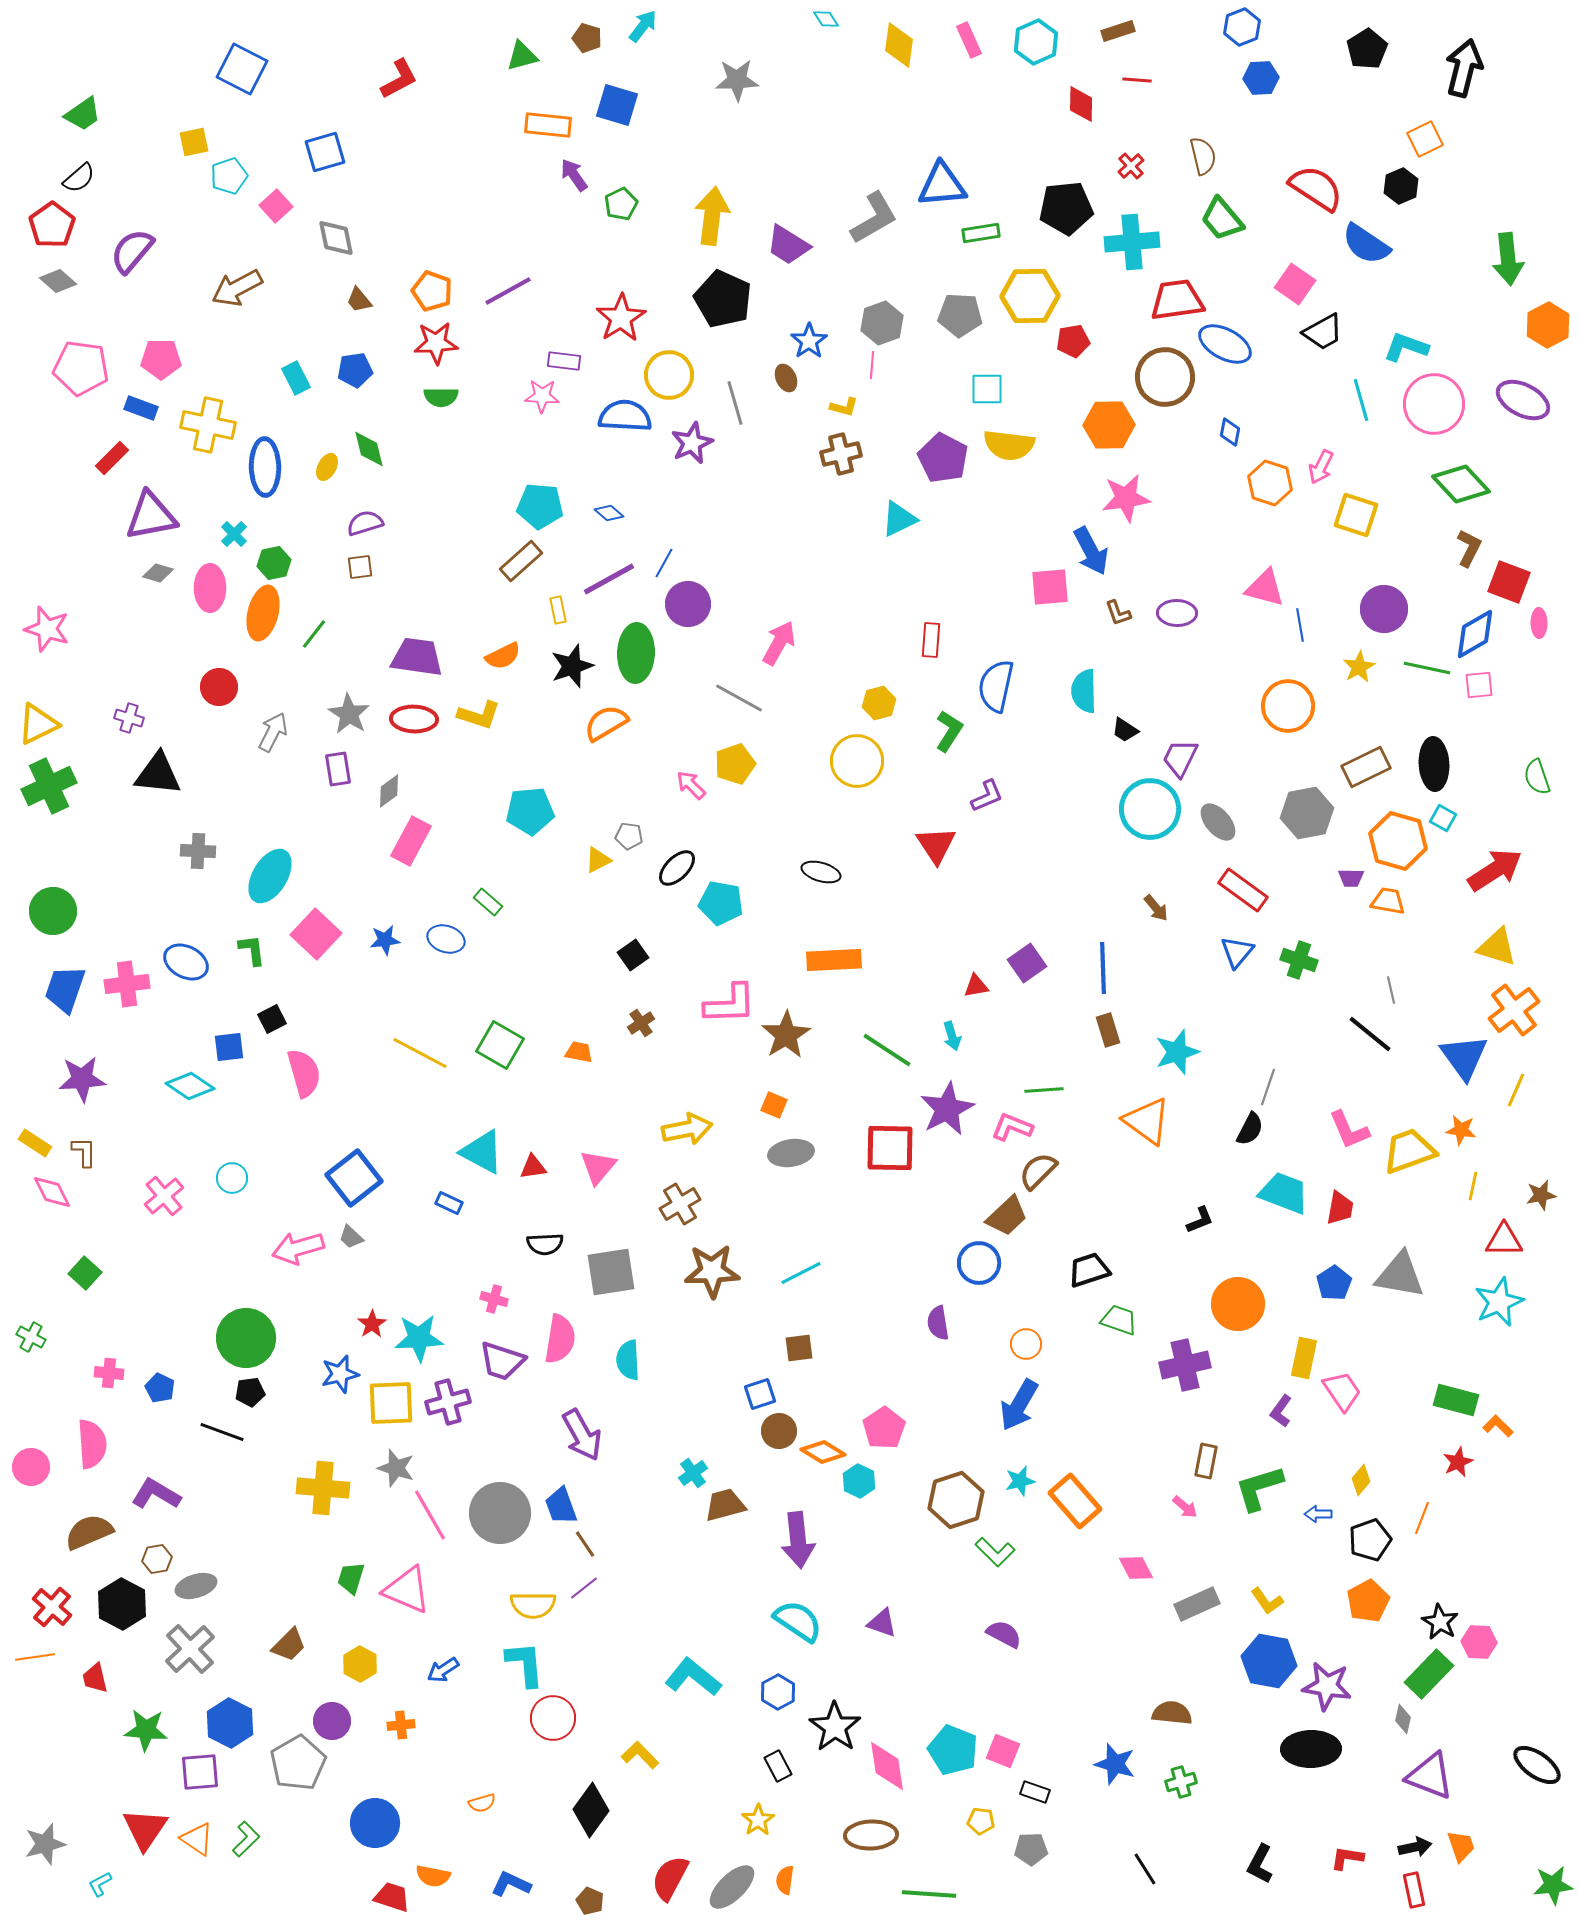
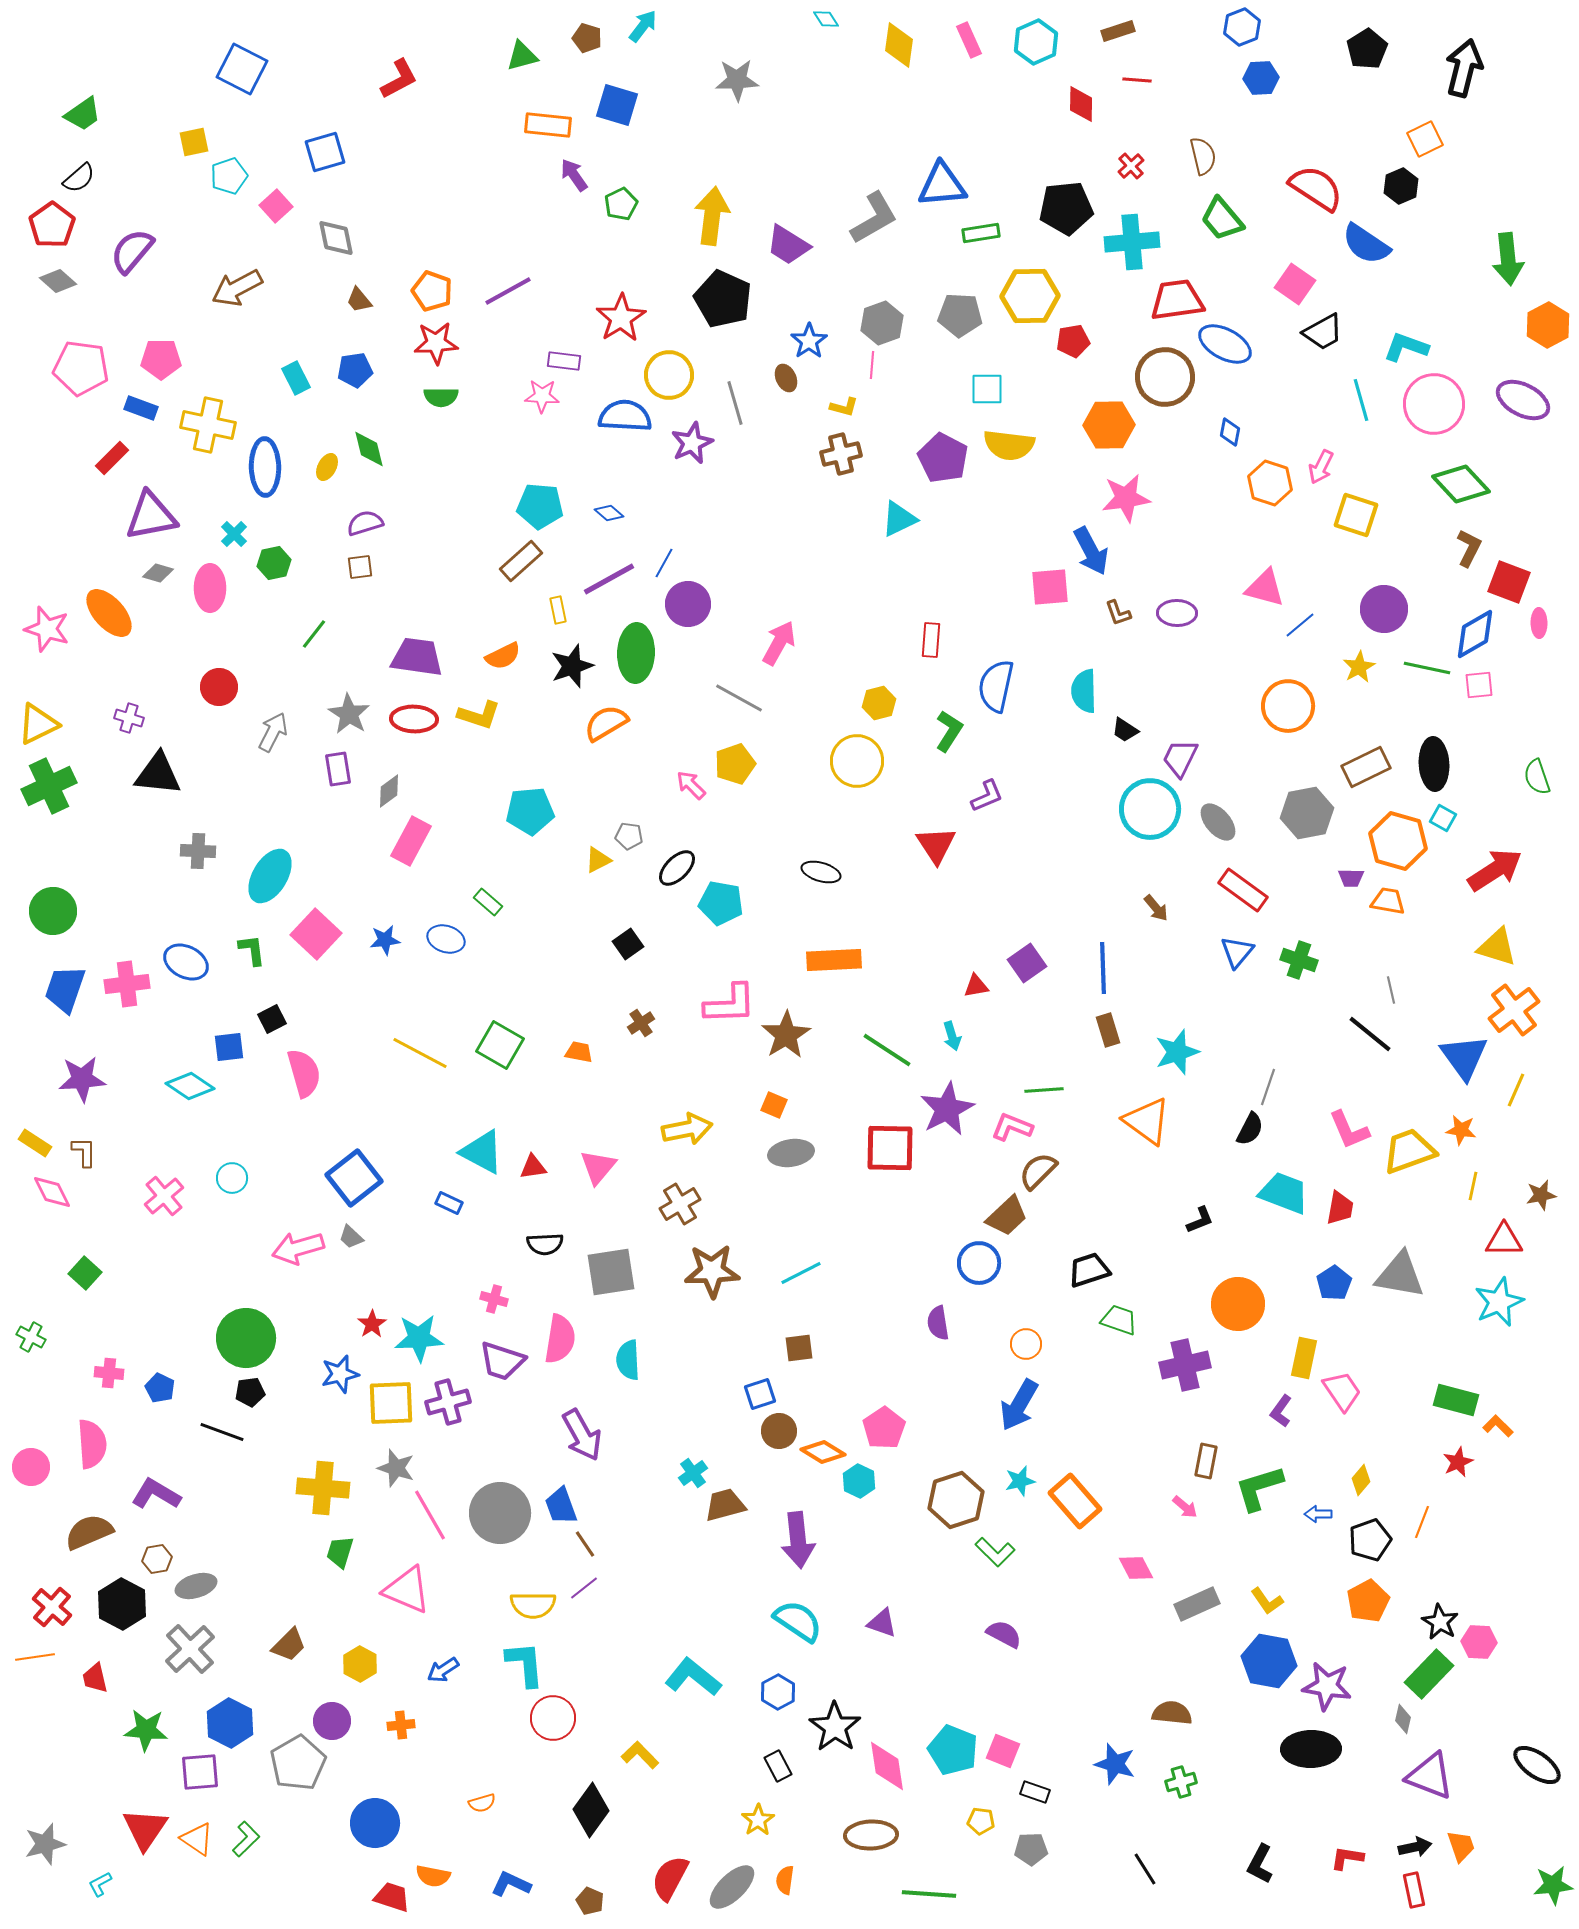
orange ellipse at (263, 613): moved 154 px left; rotated 56 degrees counterclockwise
blue line at (1300, 625): rotated 60 degrees clockwise
black square at (633, 955): moved 5 px left, 11 px up
orange line at (1422, 1518): moved 4 px down
green trapezoid at (351, 1578): moved 11 px left, 26 px up
